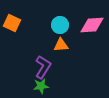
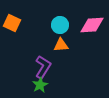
green star: moved 1 px left, 1 px up; rotated 21 degrees counterclockwise
